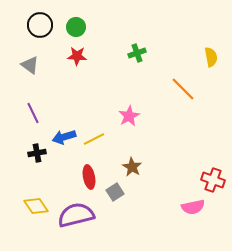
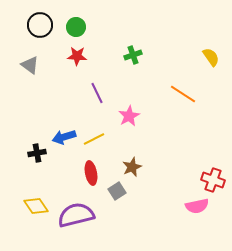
green cross: moved 4 px left, 2 px down
yellow semicircle: rotated 24 degrees counterclockwise
orange line: moved 5 px down; rotated 12 degrees counterclockwise
purple line: moved 64 px right, 20 px up
brown star: rotated 18 degrees clockwise
red ellipse: moved 2 px right, 4 px up
gray square: moved 2 px right, 1 px up
pink semicircle: moved 4 px right, 1 px up
